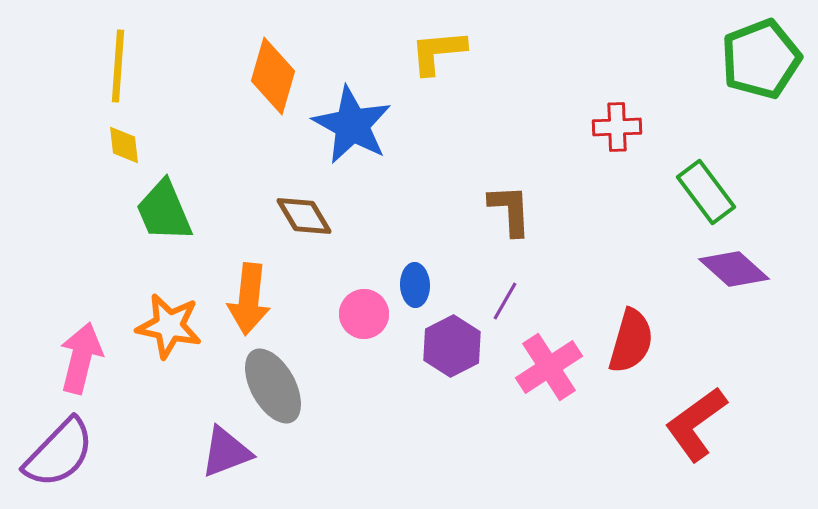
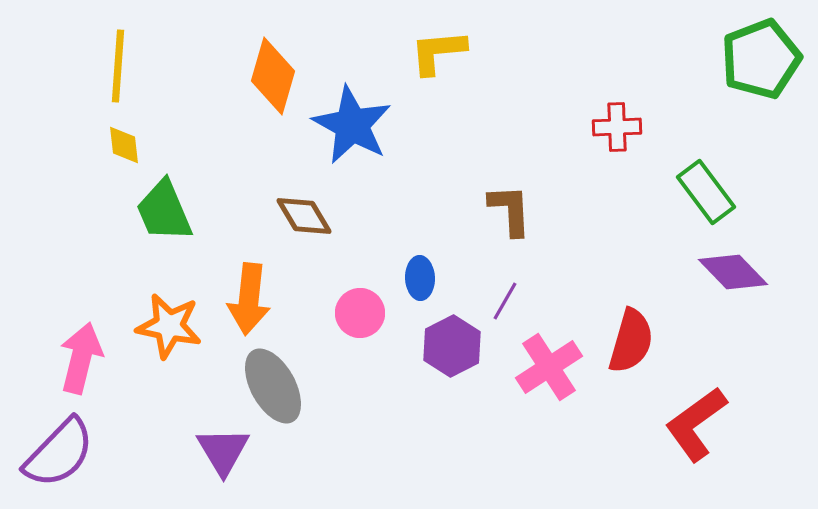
purple diamond: moved 1 px left, 3 px down; rotated 4 degrees clockwise
blue ellipse: moved 5 px right, 7 px up
pink circle: moved 4 px left, 1 px up
purple triangle: moved 3 px left, 1 px up; rotated 40 degrees counterclockwise
